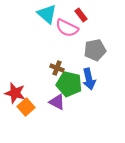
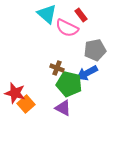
blue arrow: moved 2 px left, 6 px up; rotated 75 degrees clockwise
purple triangle: moved 6 px right, 6 px down
orange square: moved 3 px up
